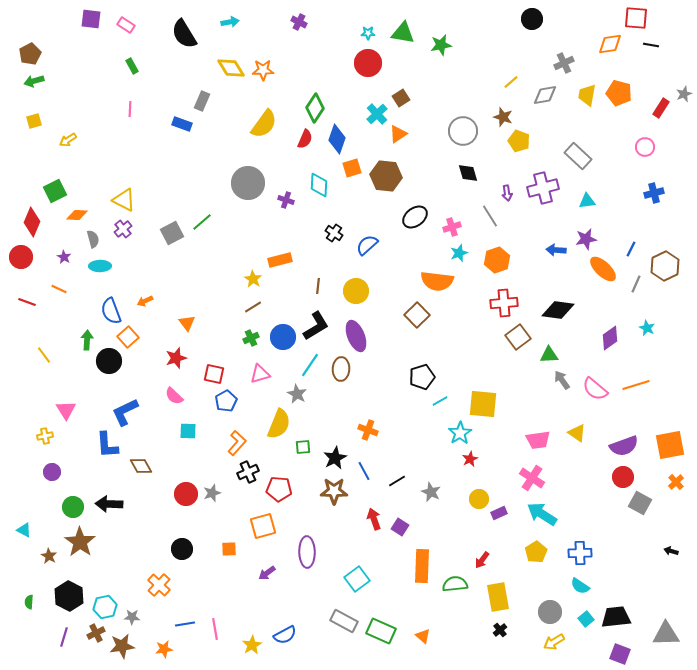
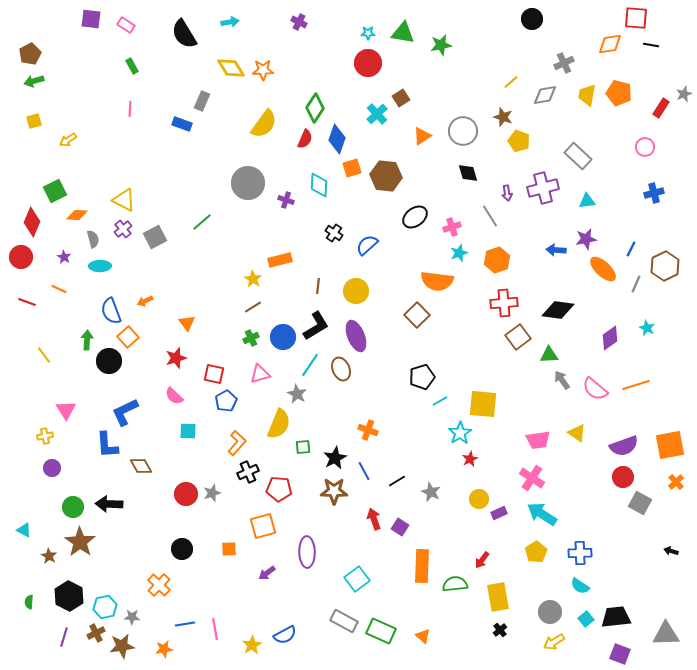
orange triangle at (398, 134): moved 24 px right, 2 px down
gray square at (172, 233): moved 17 px left, 4 px down
brown ellipse at (341, 369): rotated 25 degrees counterclockwise
purple circle at (52, 472): moved 4 px up
